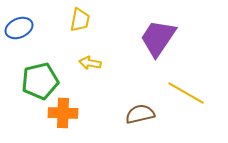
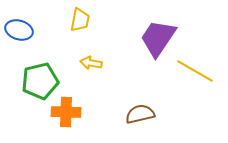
blue ellipse: moved 2 px down; rotated 40 degrees clockwise
yellow arrow: moved 1 px right
yellow line: moved 9 px right, 22 px up
orange cross: moved 3 px right, 1 px up
